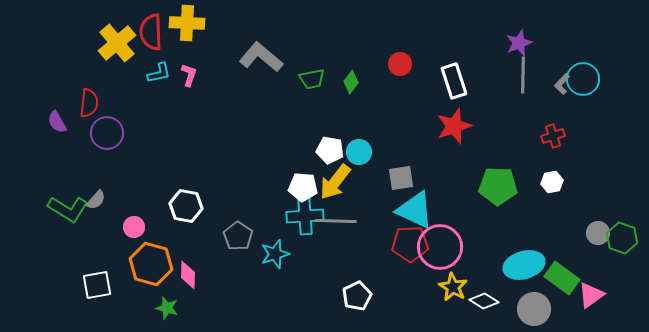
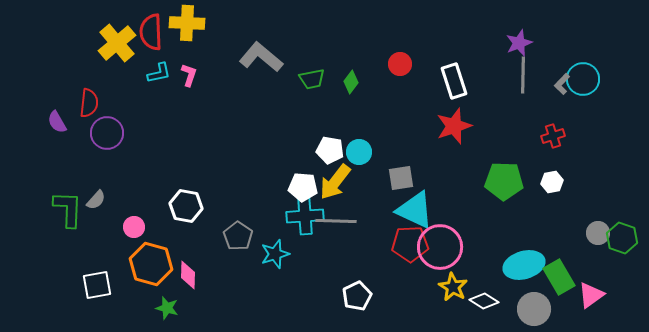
green pentagon at (498, 186): moved 6 px right, 5 px up
green L-shape at (68, 209): rotated 120 degrees counterclockwise
green rectangle at (562, 278): moved 3 px left, 1 px up; rotated 24 degrees clockwise
